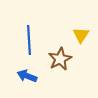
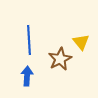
yellow triangle: moved 7 px down; rotated 12 degrees counterclockwise
blue arrow: rotated 72 degrees clockwise
